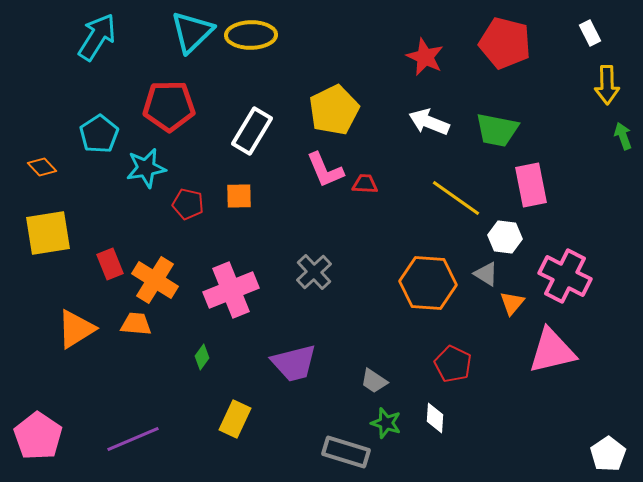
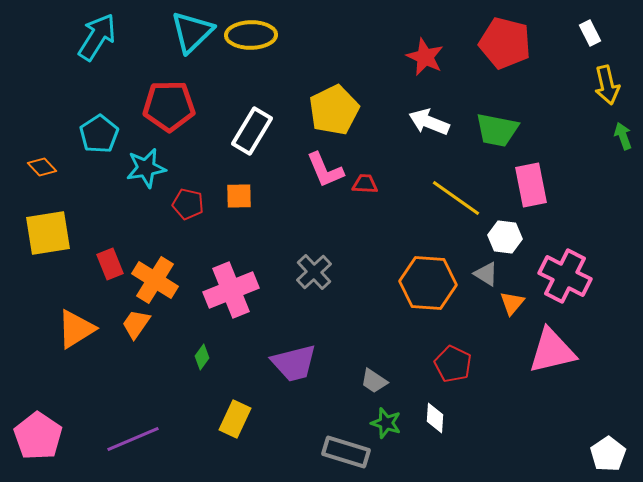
yellow arrow at (607, 85): rotated 12 degrees counterclockwise
orange trapezoid at (136, 324): rotated 60 degrees counterclockwise
